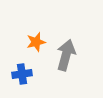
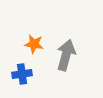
orange star: moved 2 px left, 2 px down; rotated 24 degrees clockwise
